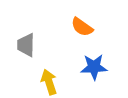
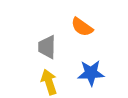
gray trapezoid: moved 21 px right, 2 px down
blue star: moved 3 px left, 6 px down
